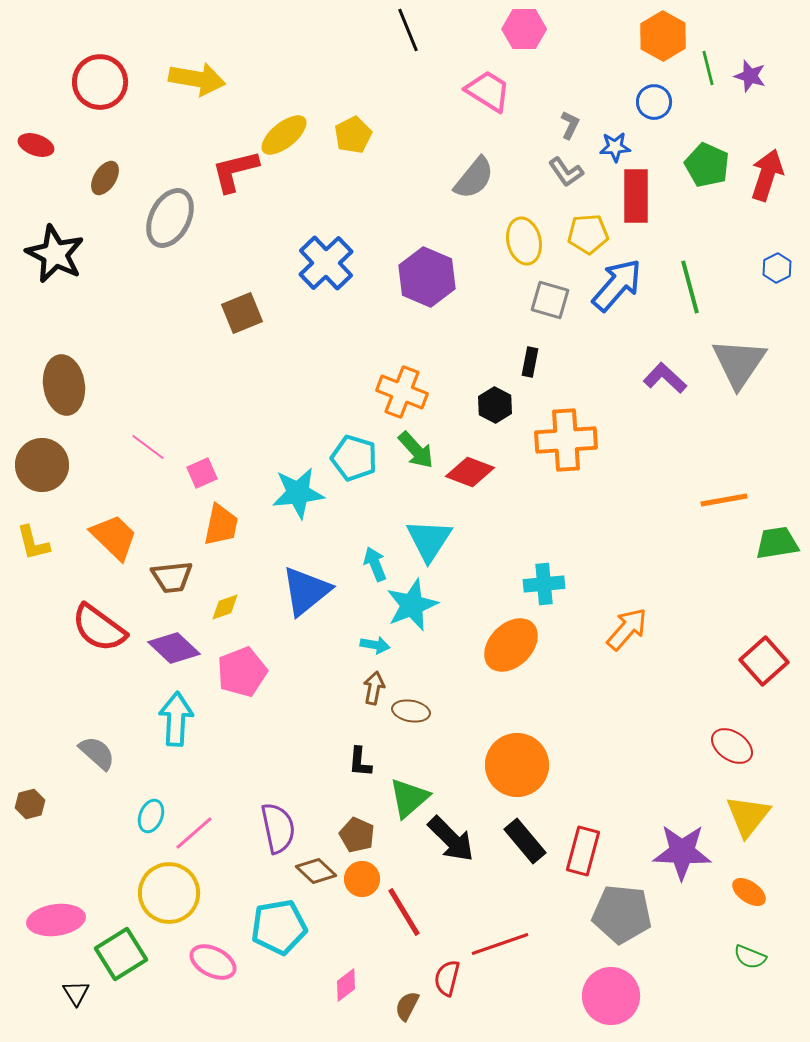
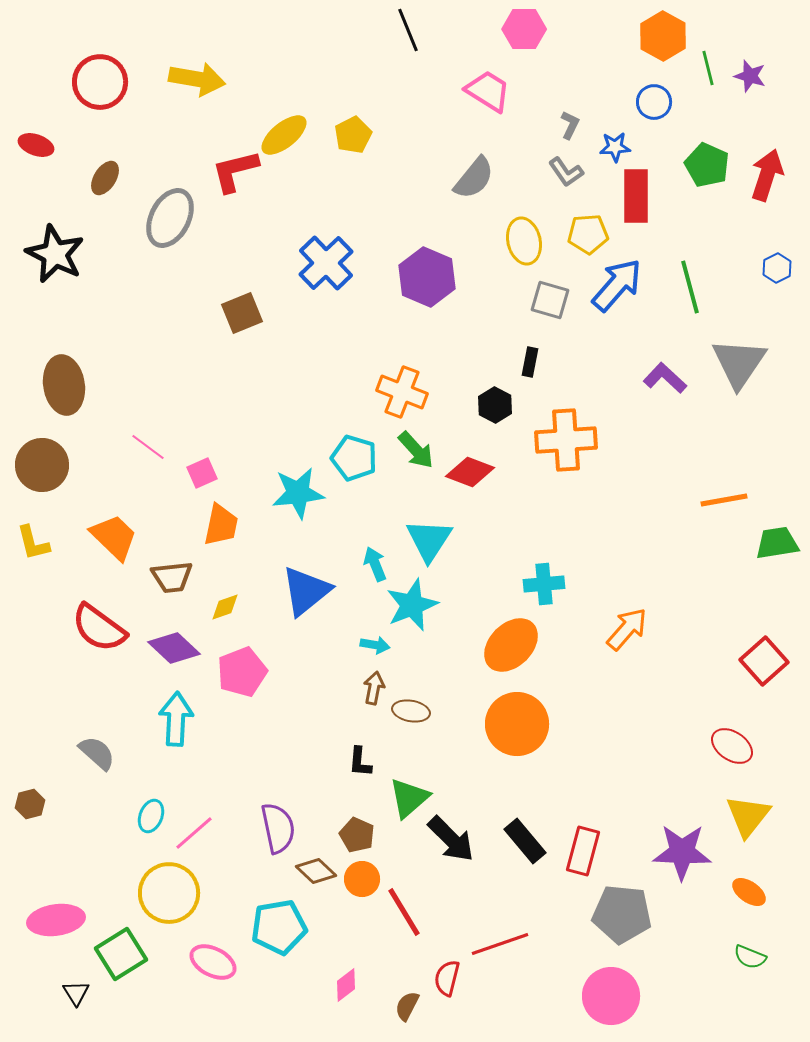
orange circle at (517, 765): moved 41 px up
